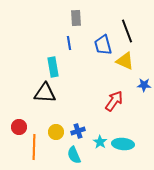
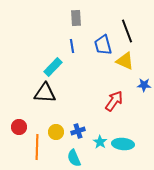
blue line: moved 3 px right, 3 px down
cyan rectangle: rotated 54 degrees clockwise
orange line: moved 3 px right
cyan semicircle: moved 3 px down
